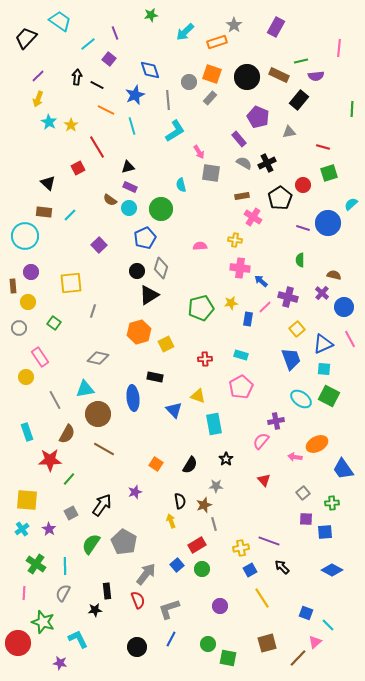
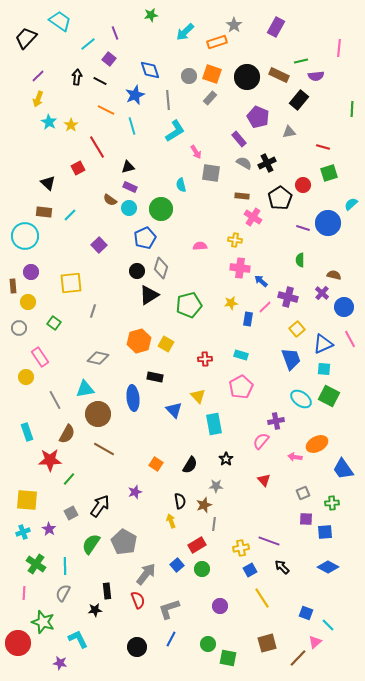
gray circle at (189, 82): moved 6 px up
black line at (97, 85): moved 3 px right, 4 px up
pink arrow at (199, 152): moved 3 px left
brown rectangle at (242, 196): rotated 16 degrees clockwise
green pentagon at (201, 308): moved 12 px left, 3 px up
orange hexagon at (139, 332): moved 9 px down
yellow square at (166, 344): rotated 35 degrees counterclockwise
yellow triangle at (198, 396): rotated 28 degrees clockwise
gray square at (303, 493): rotated 16 degrees clockwise
black arrow at (102, 505): moved 2 px left, 1 px down
gray line at (214, 524): rotated 24 degrees clockwise
cyan cross at (22, 529): moved 1 px right, 3 px down; rotated 16 degrees clockwise
blue diamond at (332, 570): moved 4 px left, 3 px up
